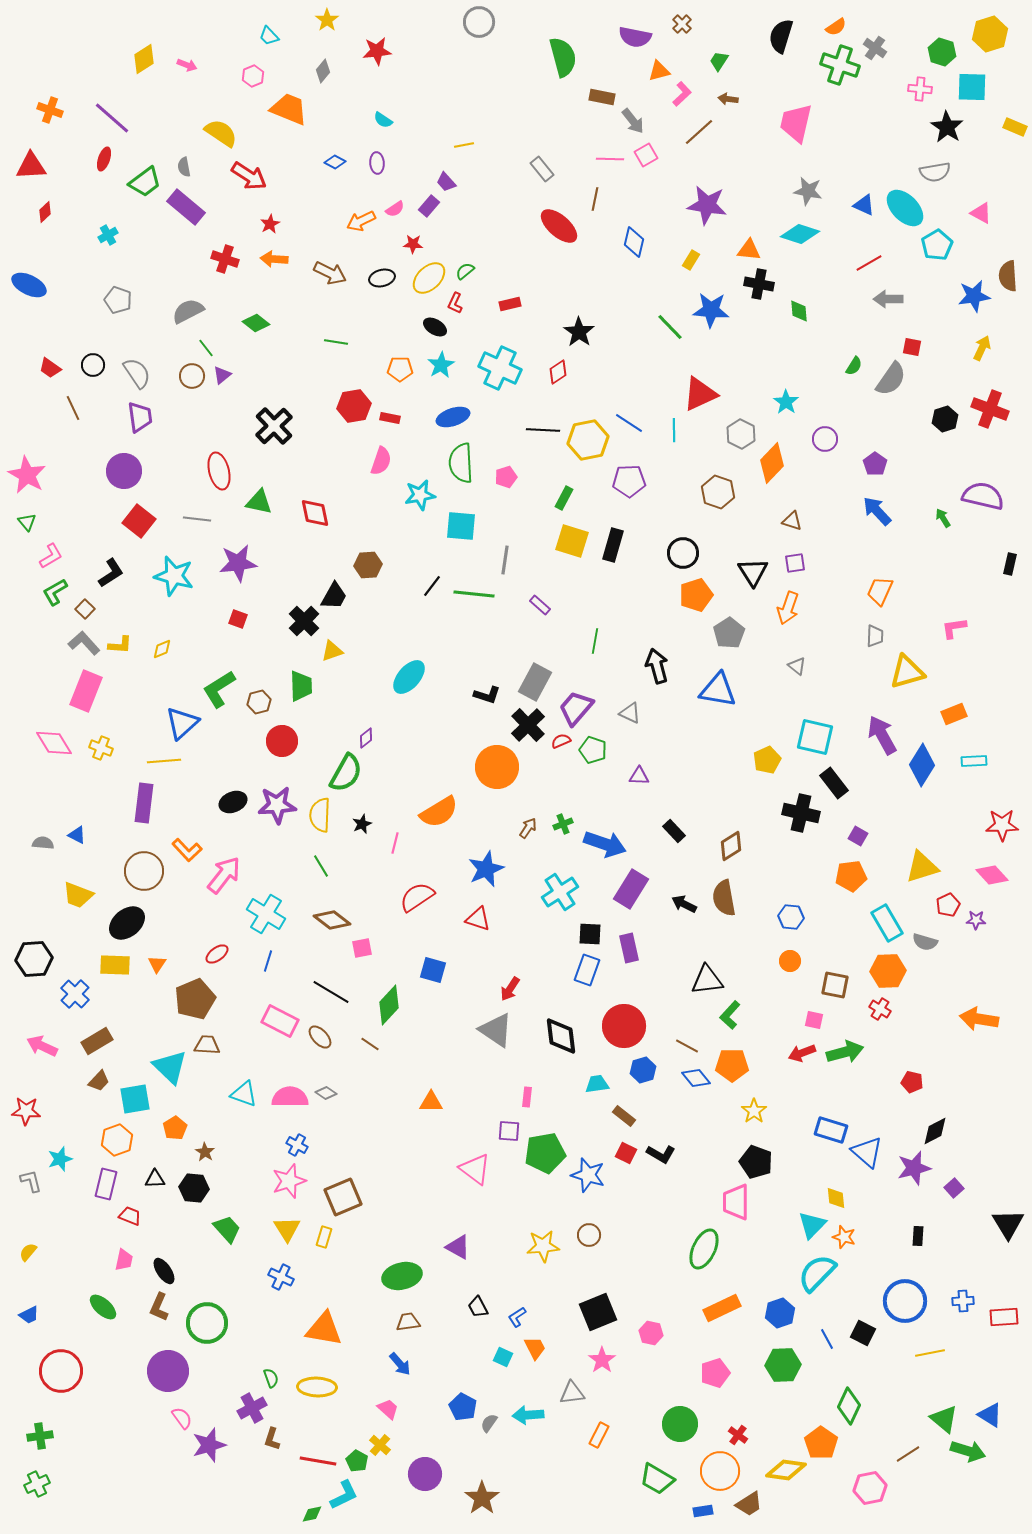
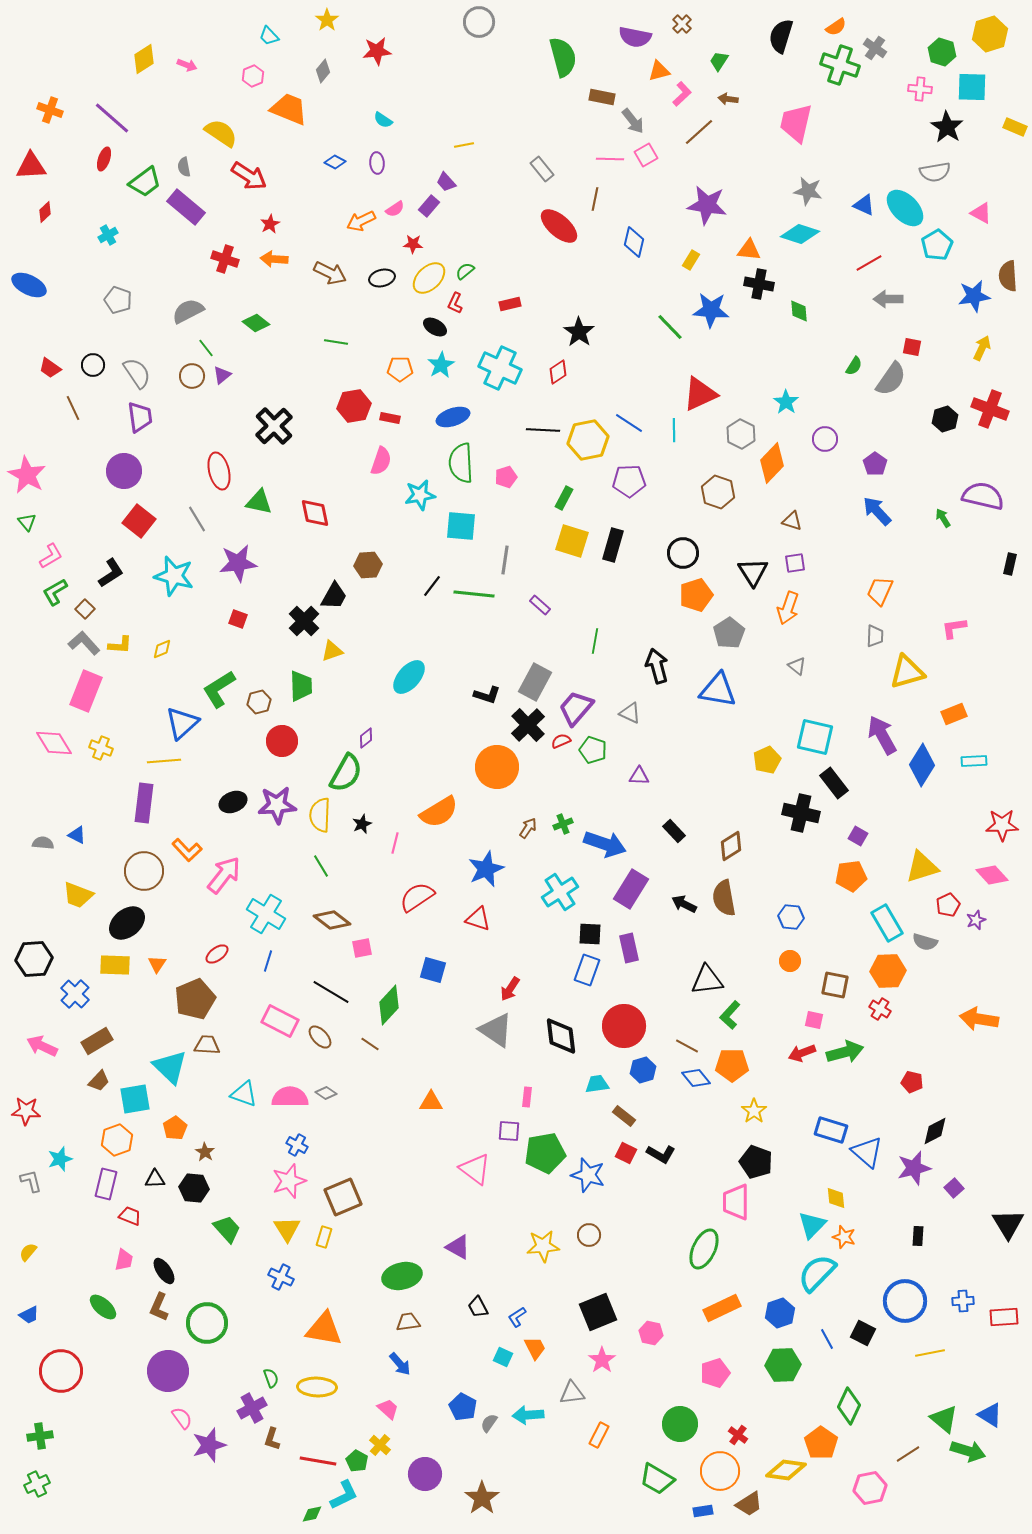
gray line at (197, 519): rotated 52 degrees clockwise
purple star at (976, 920): rotated 24 degrees counterclockwise
